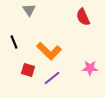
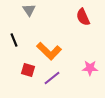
black line: moved 2 px up
